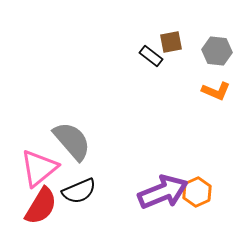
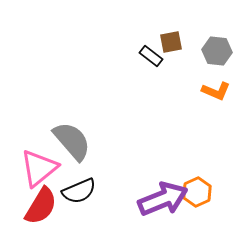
purple arrow: moved 7 px down
